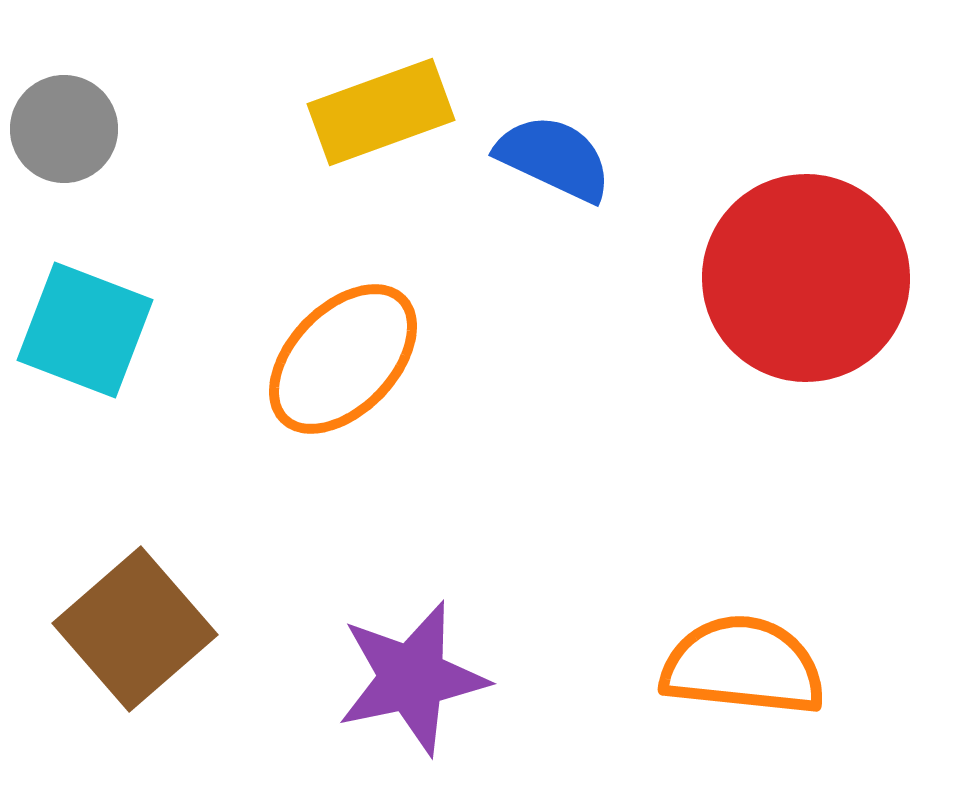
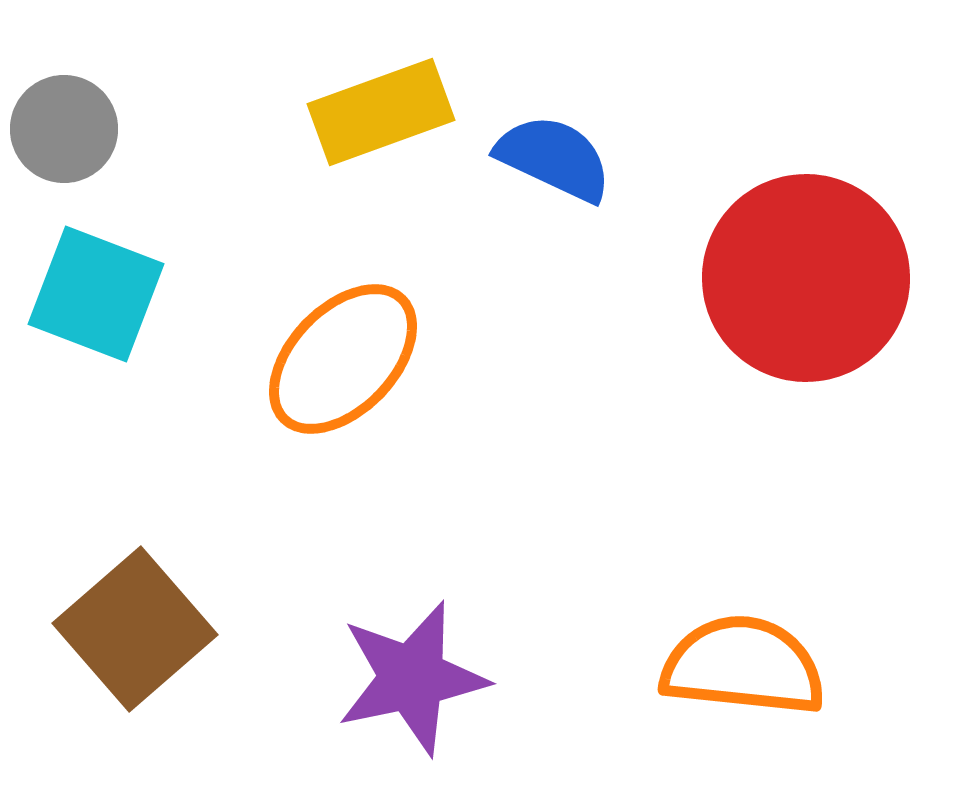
cyan square: moved 11 px right, 36 px up
